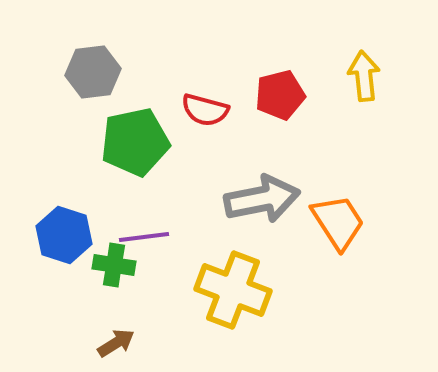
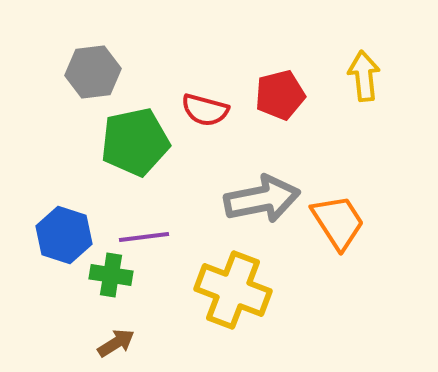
green cross: moved 3 px left, 10 px down
